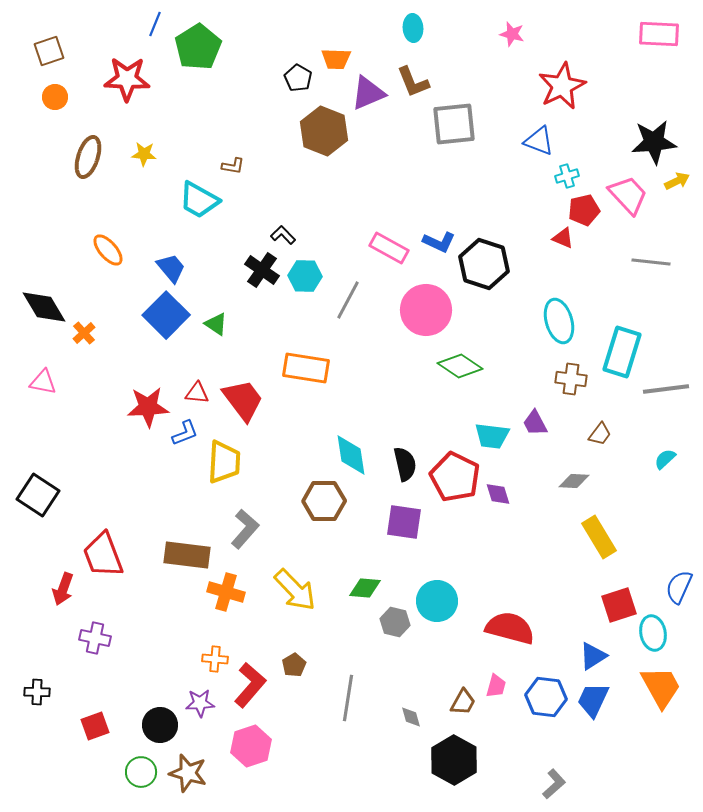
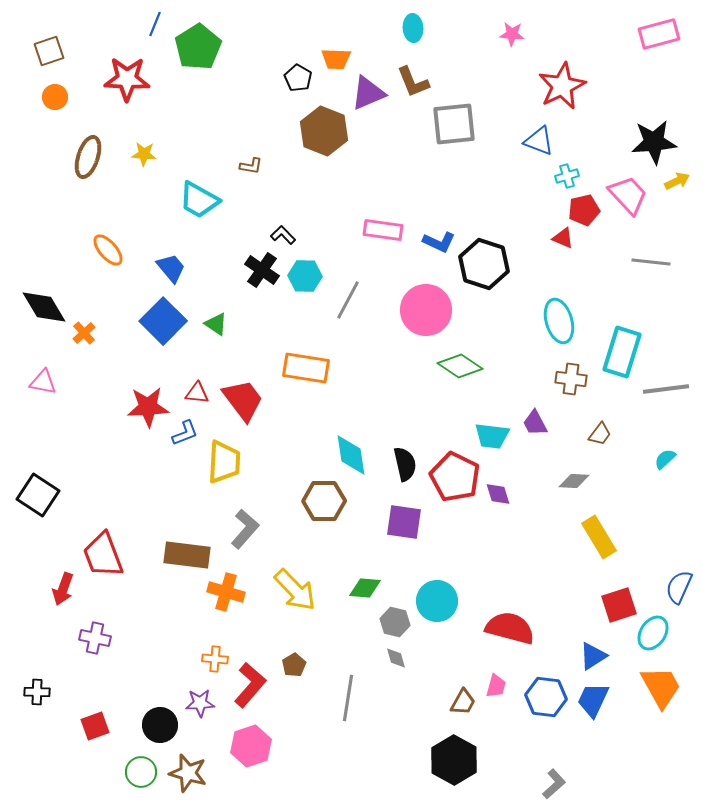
pink star at (512, 34): rotated 10 degrees counterclockwise
pink rectangle at (659, 34): rotated 18 degrees counterclockwise
brown L-shape at (233, 166): moved 18 px right
pink rectangle at (389, 248): moved 6 px left, 18 px up; rotated 21 degrees counterclockwise
blue square at (166, 315): moved 3 px left, 6 px down
cyan ellipse at (653, 633): rotated 44 degrees clockwise
gray diamond at (411, 717): moved 15 px left, 59 px up
